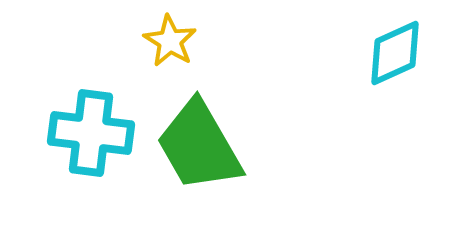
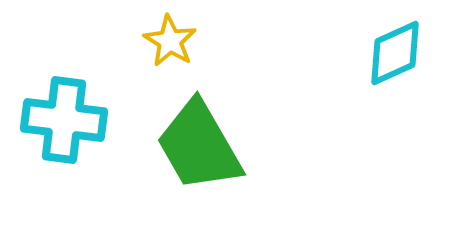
cyan cross: moved 27 px left, 13 px up
